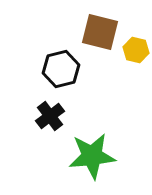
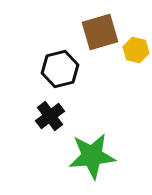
brown square: rotated 30 degrees counterclockwise
black hexagon: moved 1 px left
